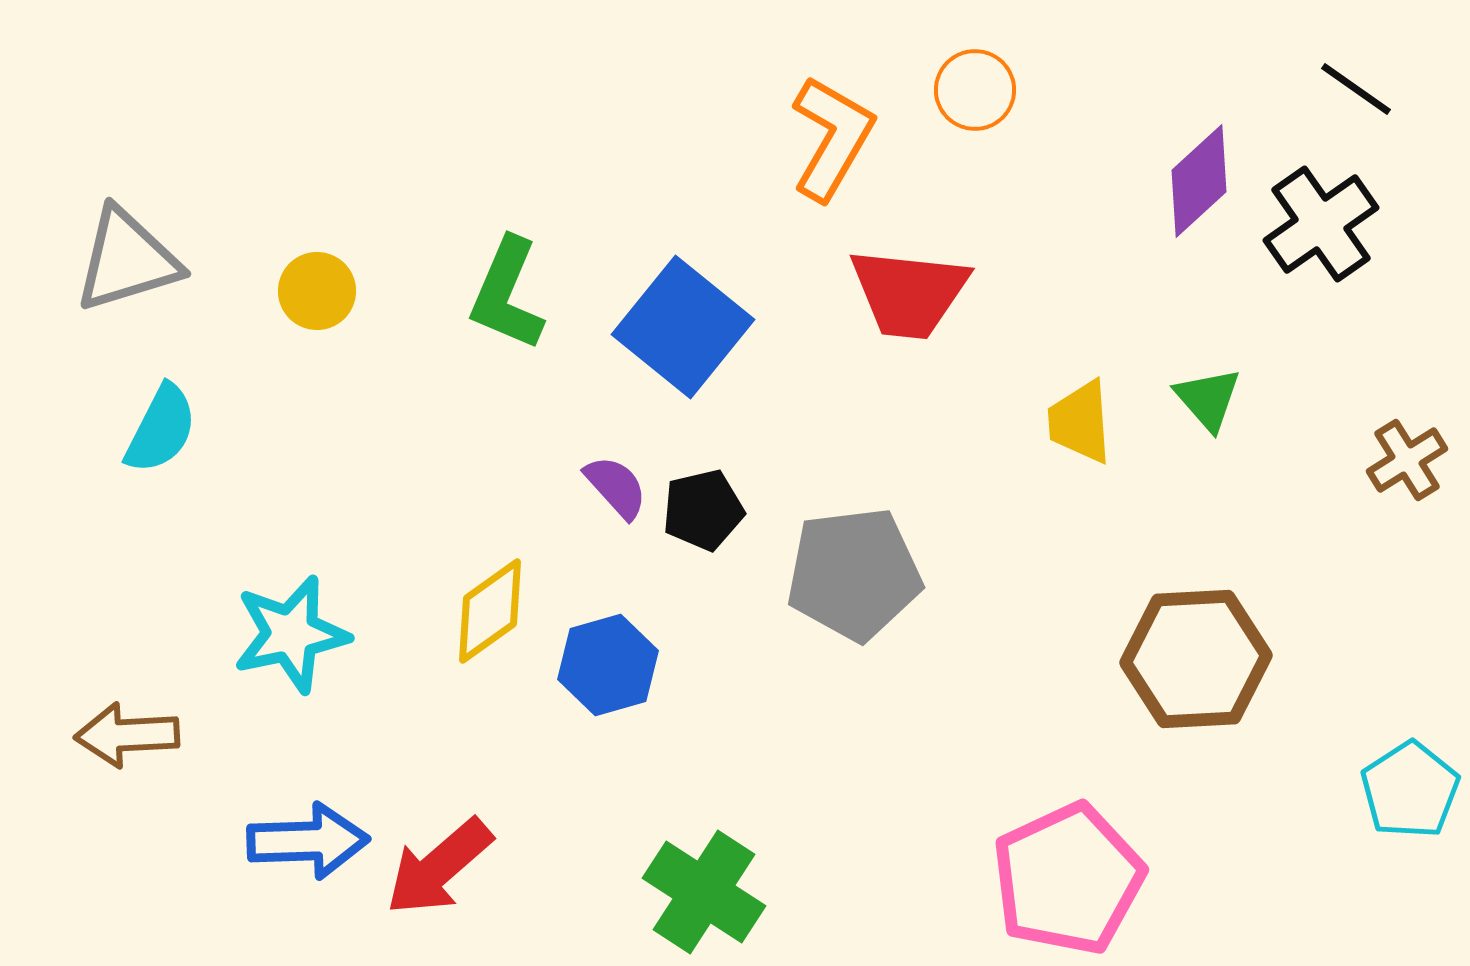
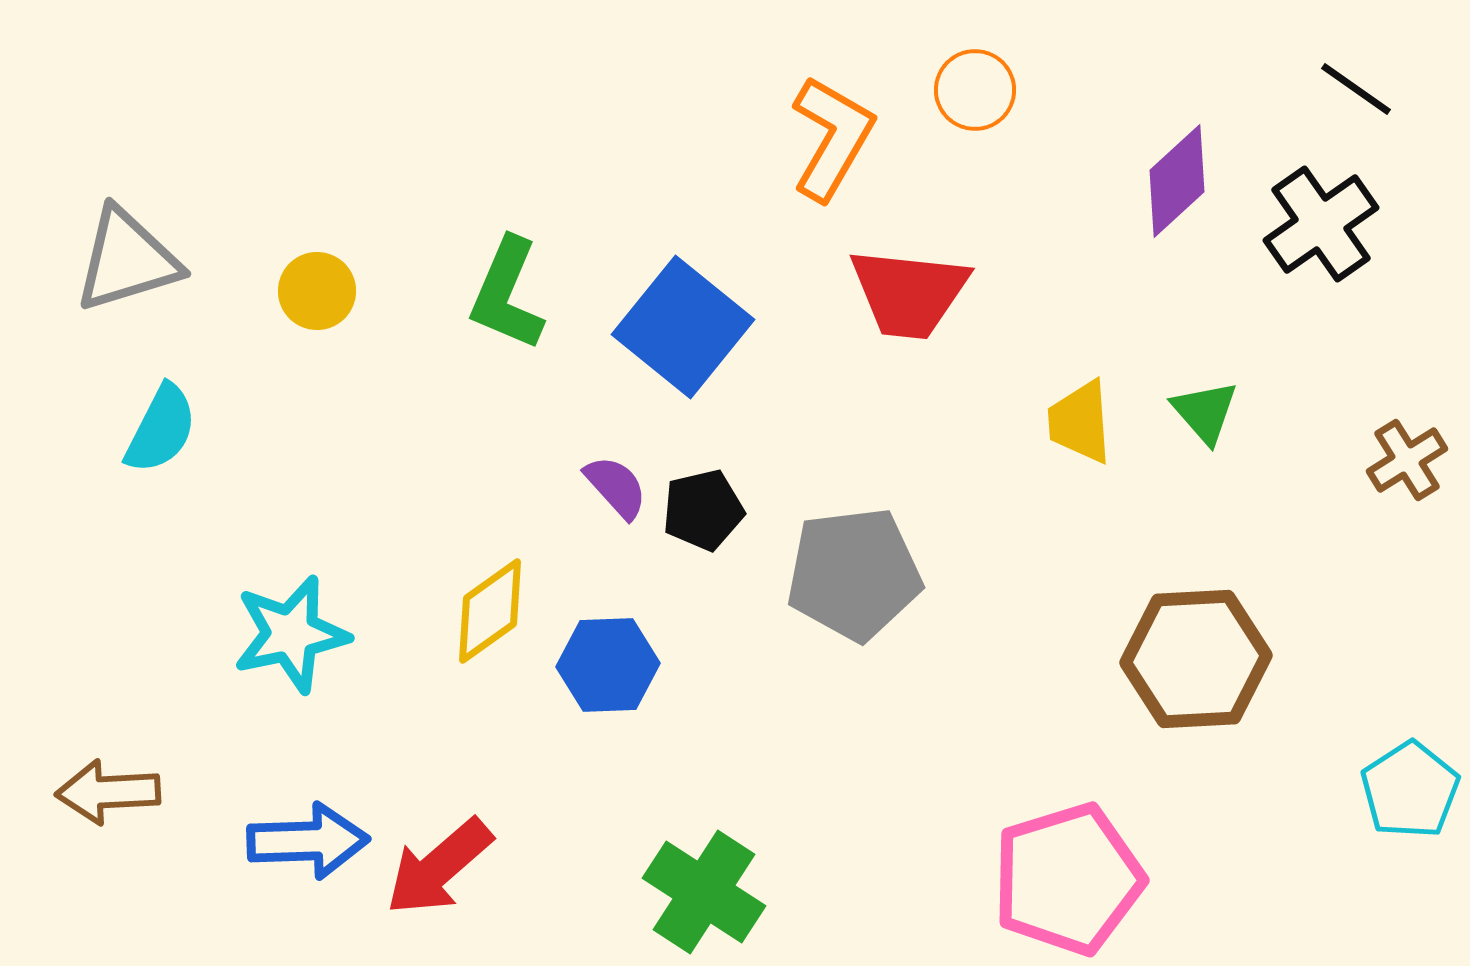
purple diamond: moved 22 px left
green triangle: moved 3 px left, 13 px down
blue hexagon: rotated 14 degrees clockwise
brown arrow: moved 19 px left, 57 px down
pink pentagon: rotated 8 degrees clockwise
